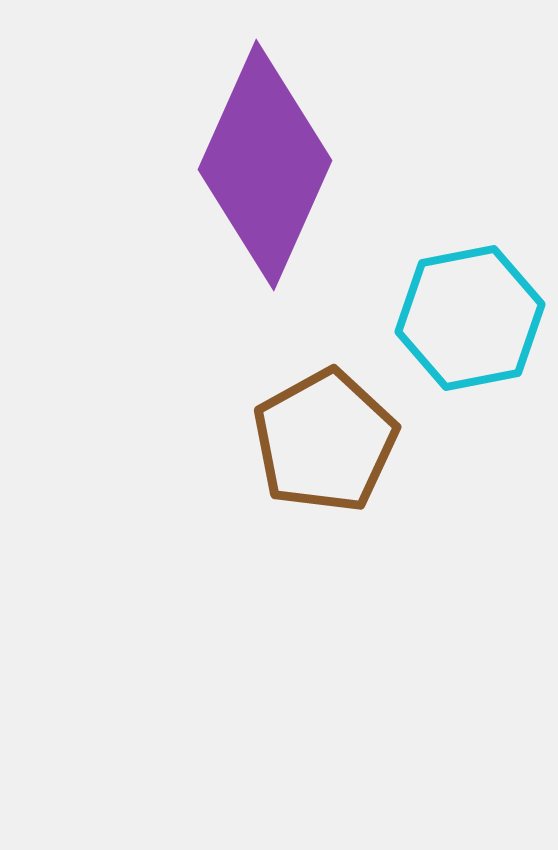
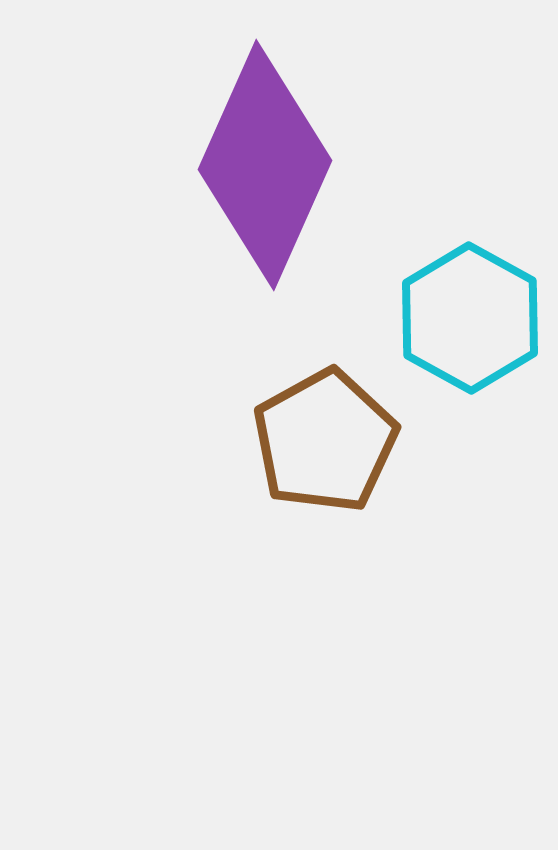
cyan hexagon: rotated 20 degrees counterclockwise
